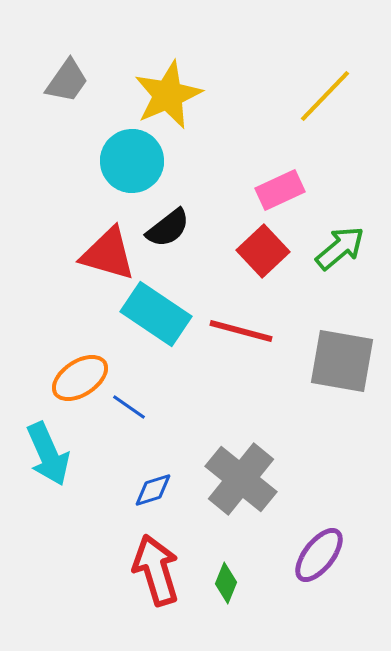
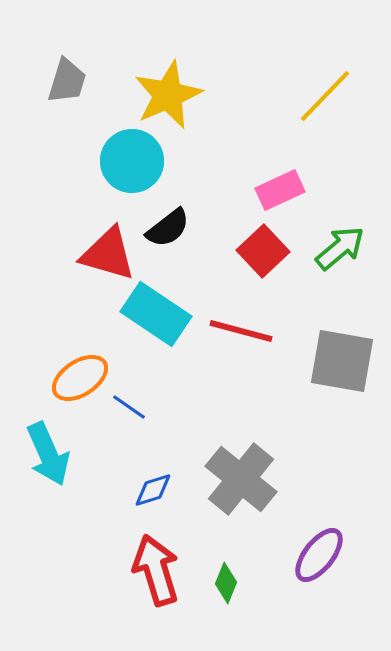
gray trapezoid: rotated 18 degrees counterclockwise
